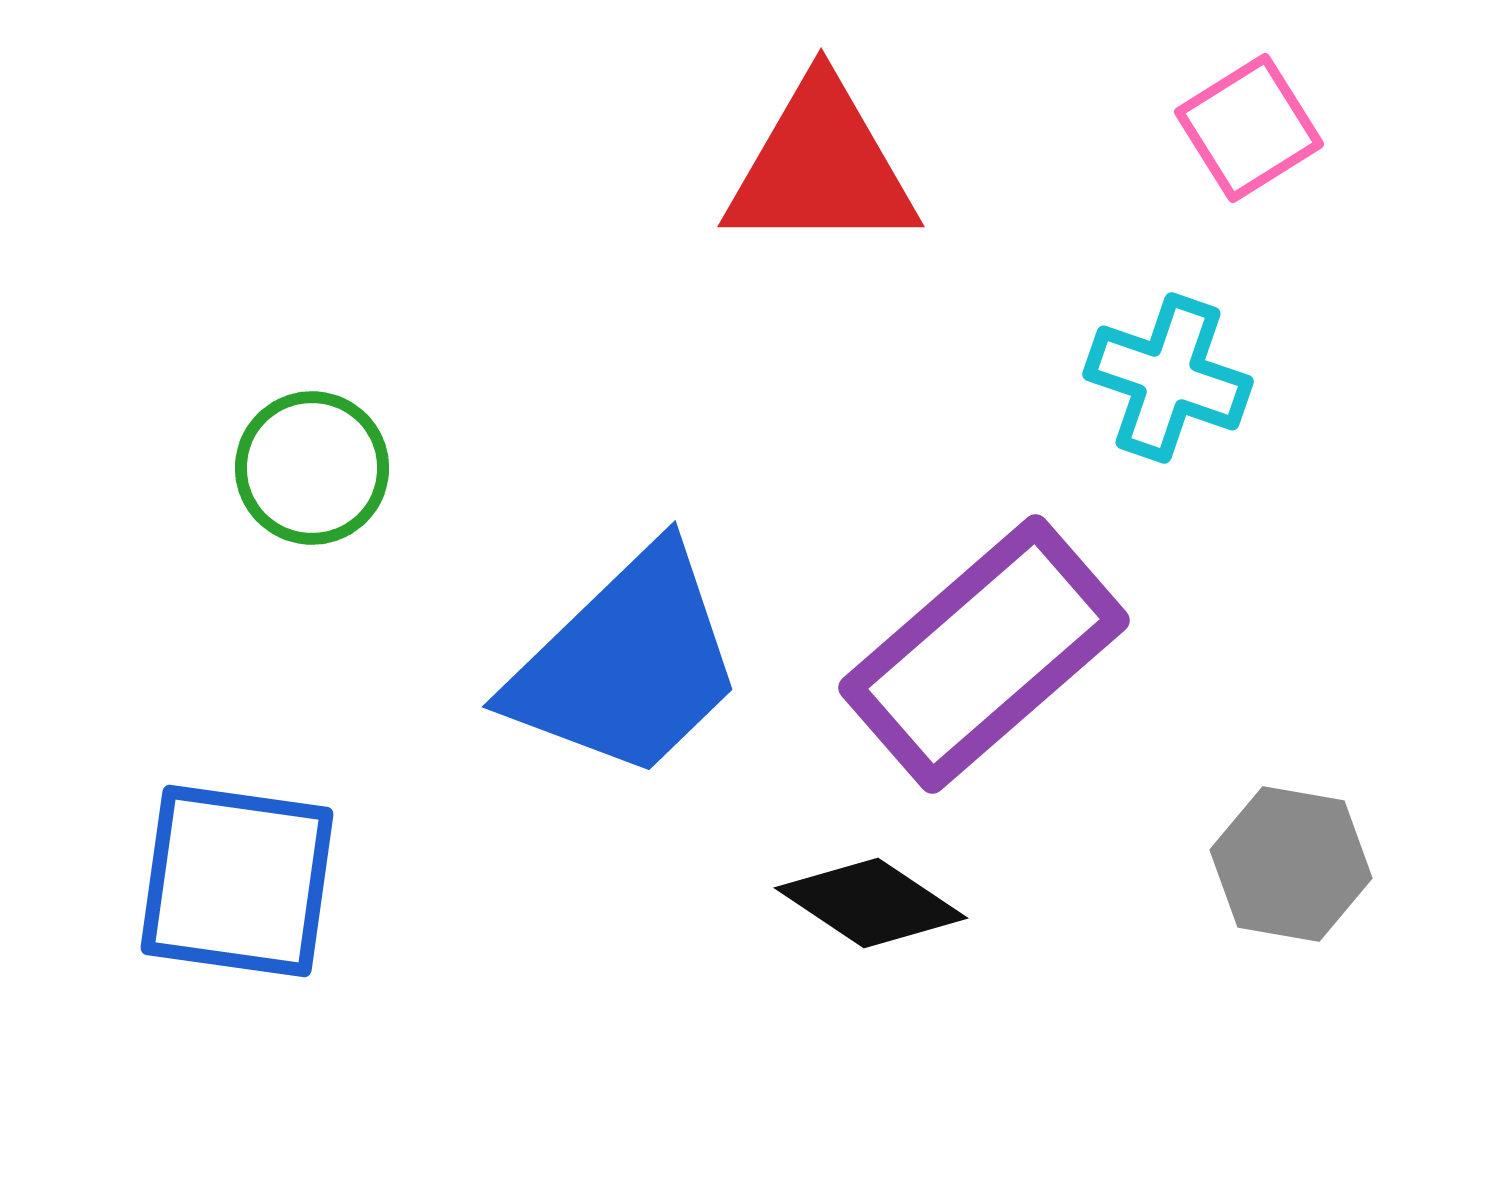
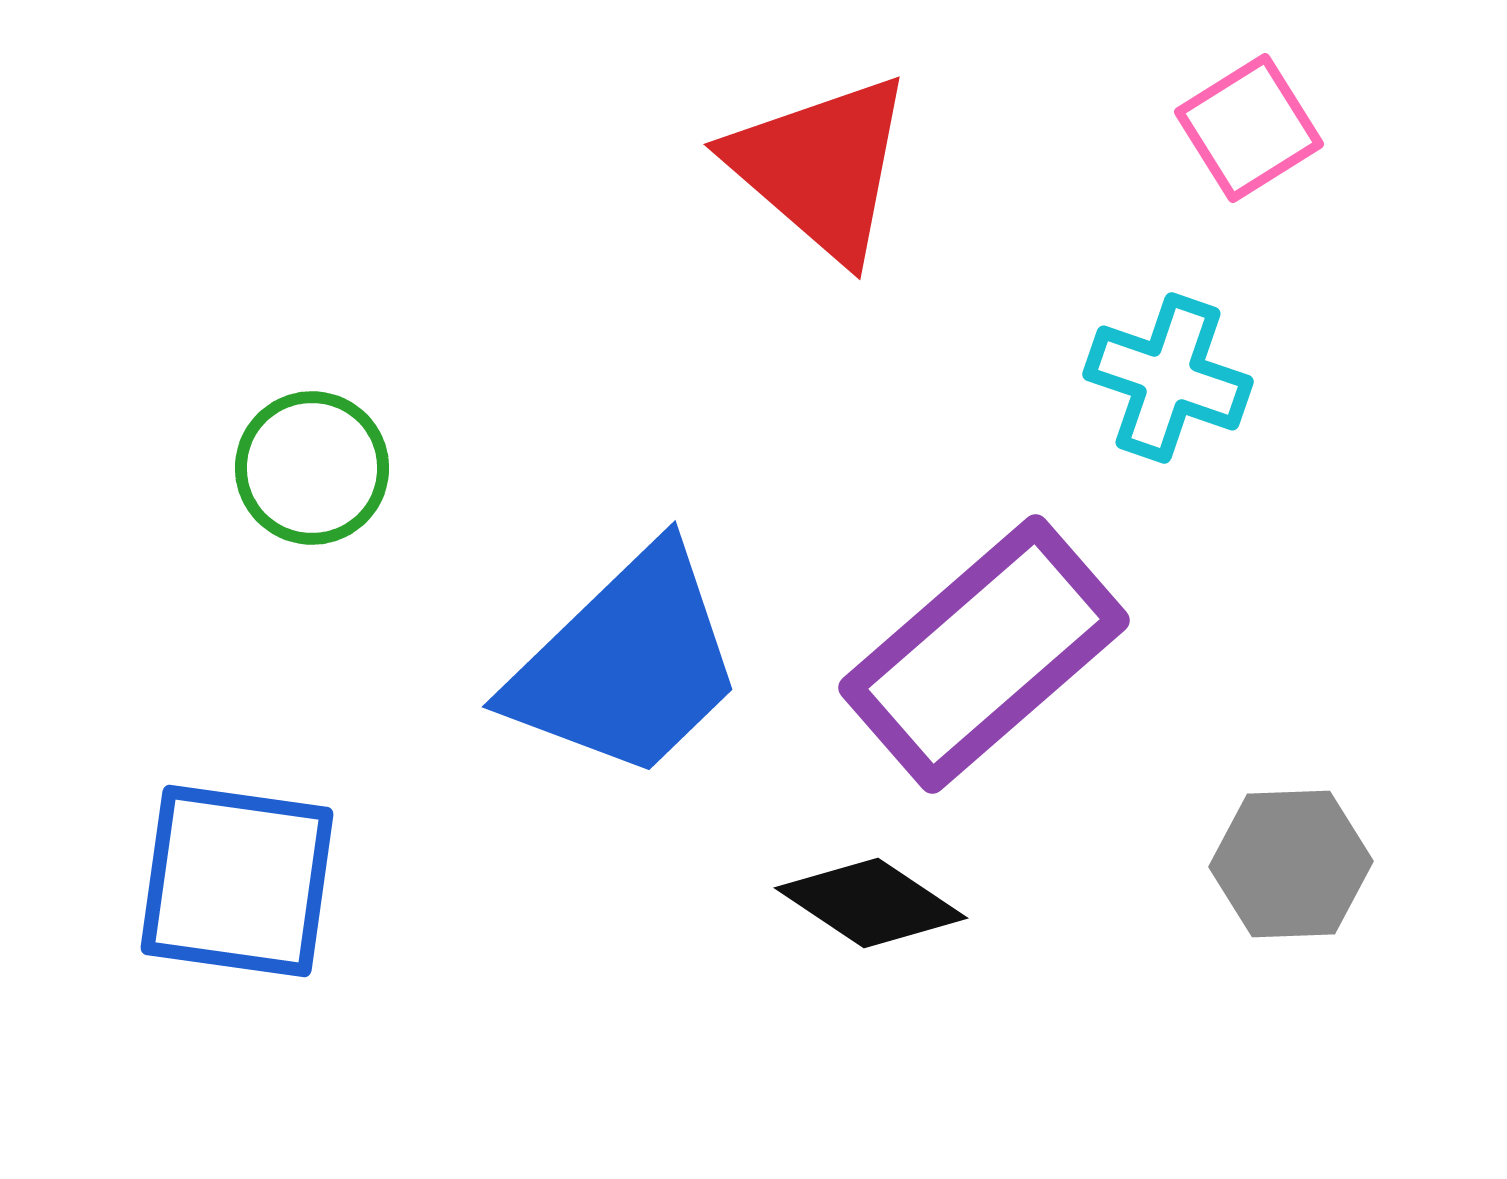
red triangle: rotated 41 degrees clockwise
gray hexagon: rotated 12 degrees counterclockwise
